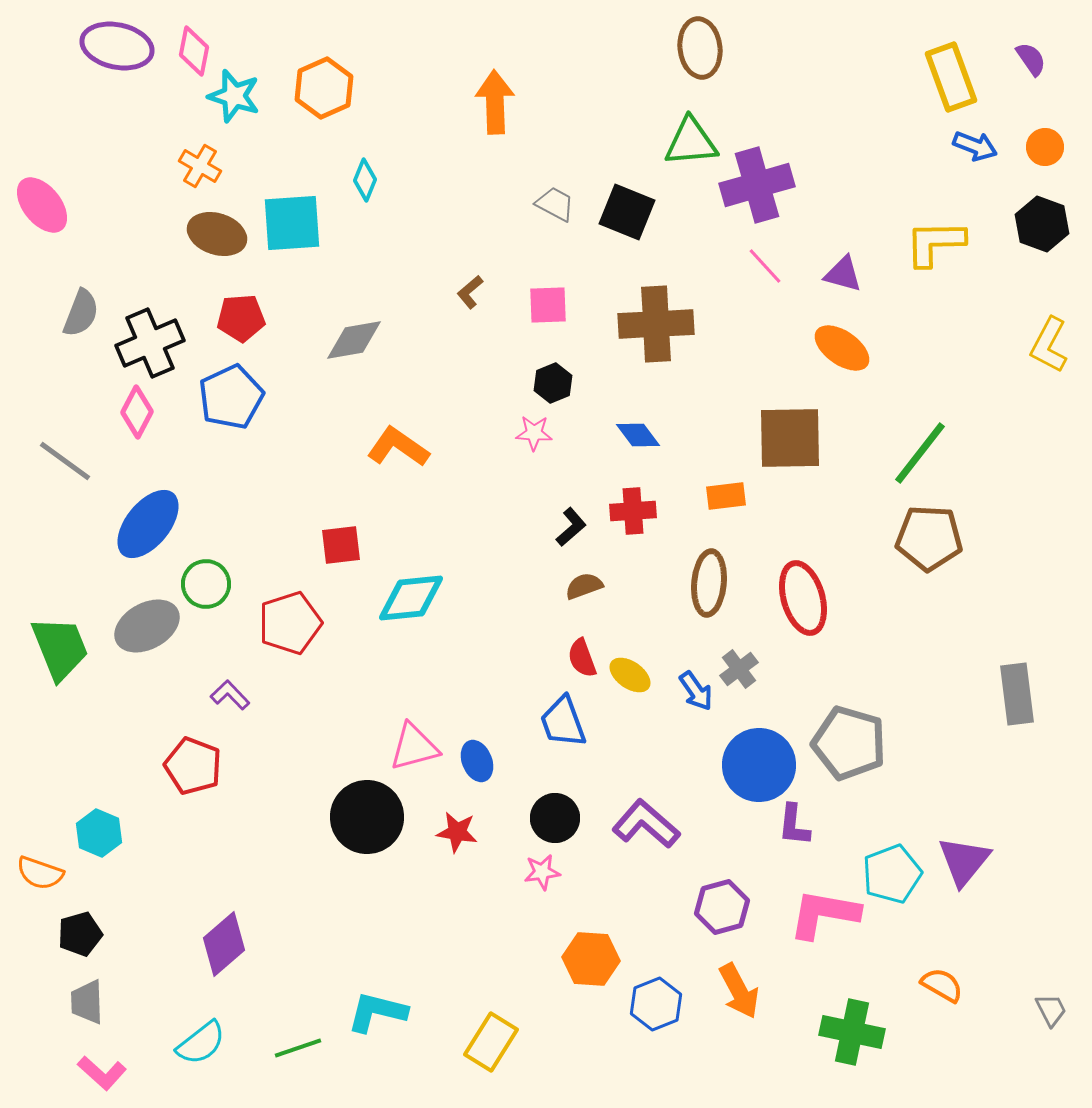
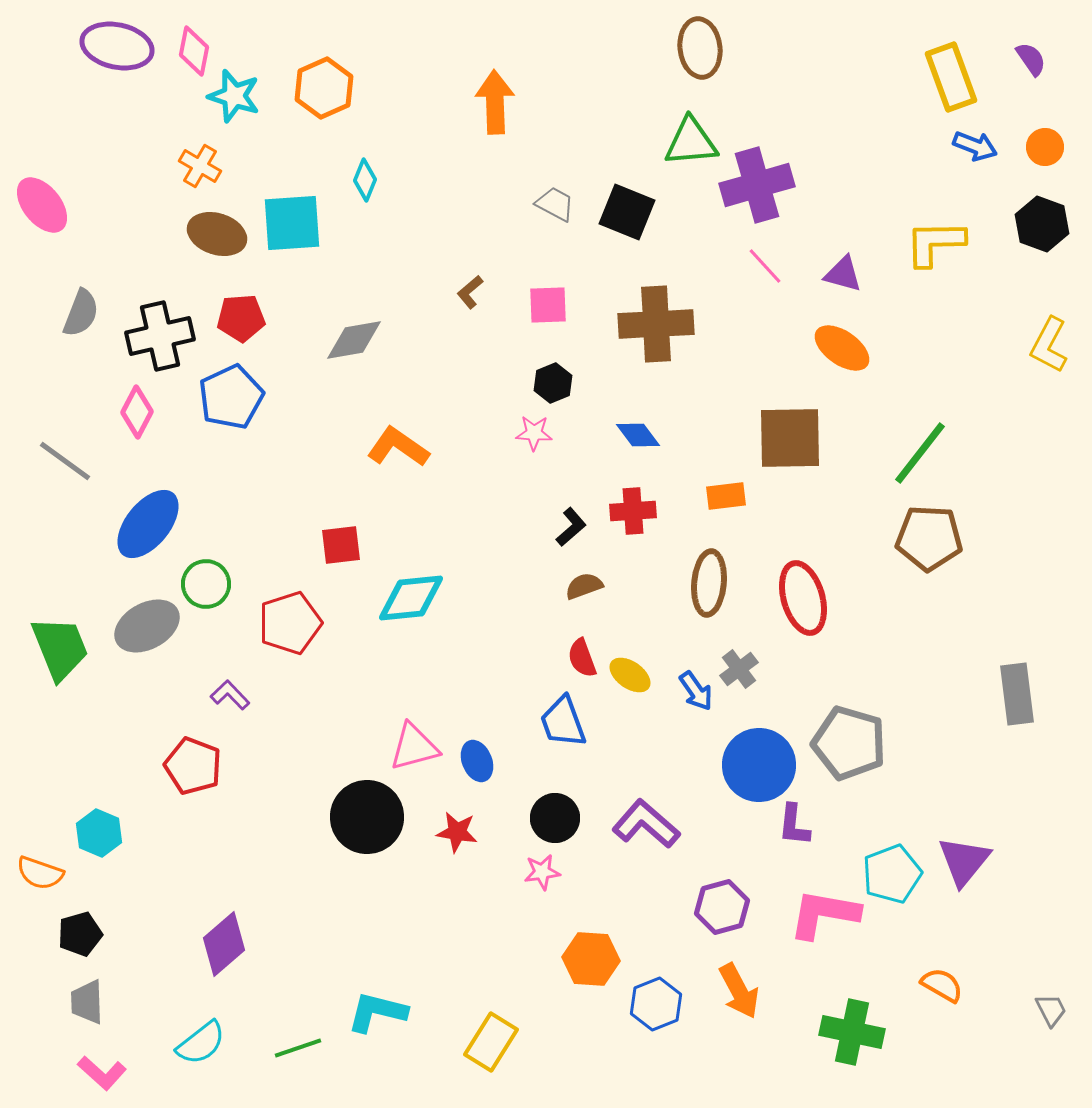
black cross at (150, 343): moved 10 px right, 7 px up; rotated 10 degrees clockwise
